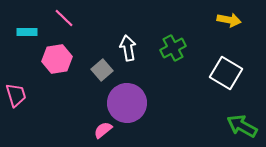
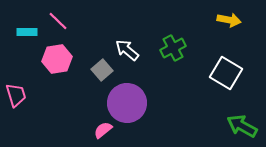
pink line: moved 6 px left, 3 px down
white arrow: moved 1 px left, 2 px down; rotated 40 degrees counterclockwise
